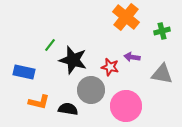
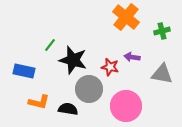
blue rectangle: moved 1 px up
gray circle: moved 2 px left, 1 px up
